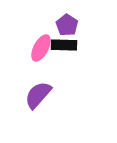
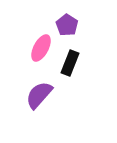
black rectangle: moved 6 px right, 18 px down; rotated 70 degrees counterclockwise
purple semicircle: moved 1 px right
